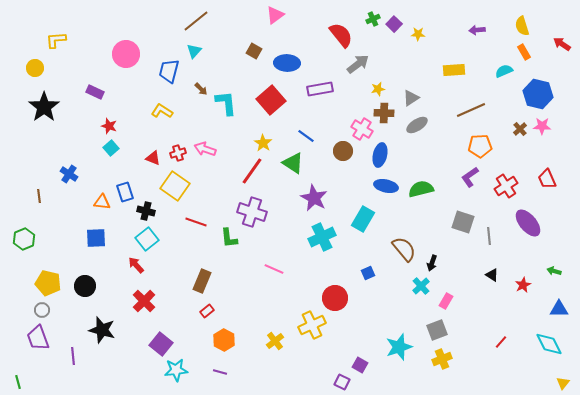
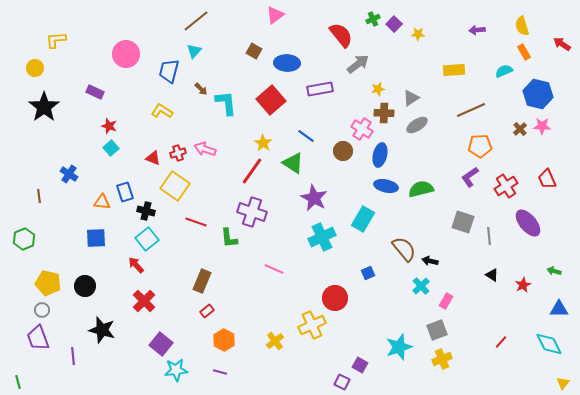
black arrow at (432, 263): moved 2 px left, 2 px up; rotated 84 degrees clockwise
